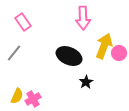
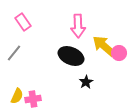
pink arrow: moved 5 px left, 8 px down
yellow arrow: rotated 70 degrees counterclockwise
black ellipse: moved 2 px right
pink cross: rotated 21 degrees clockwise
